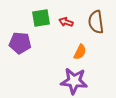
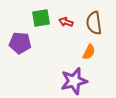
brown semicircle: moved 2 px left, 1 px down
orange semicircle: moved 9 px right
purple star: rotated 20 degrees counterclockwise
